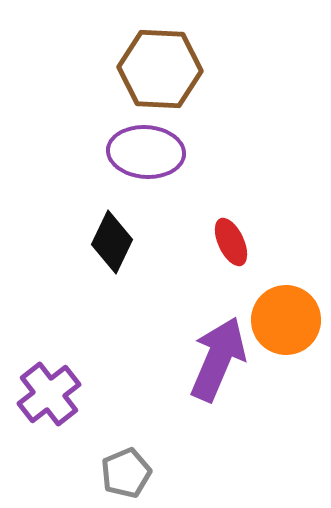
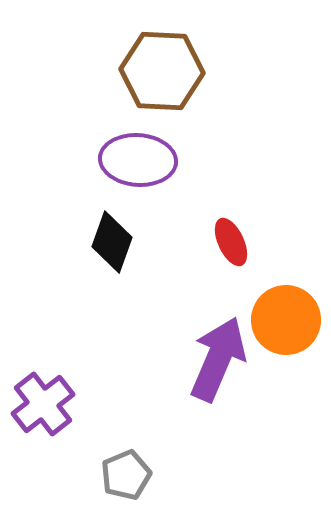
brown hexagon: moved 2 px right, 2 px down
purple ellipse: moved 8 px left, 8 px down
black diamond: rotated 6 degrees counterclockwise
purple cross: moved 6 px left, 10 px down
gray pentagon: moved 2 px down
